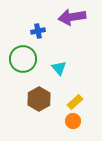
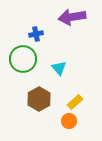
blue cross: moved 2 px left, 3 px down
orange circle: moved 4 px left
